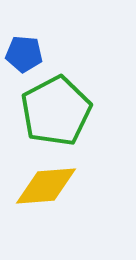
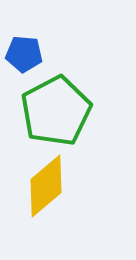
yellow diamond: rotated 36 degrees counterclockwise
